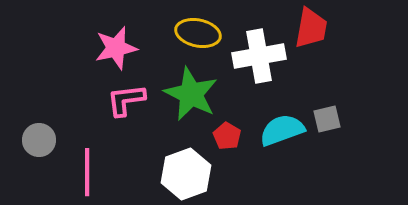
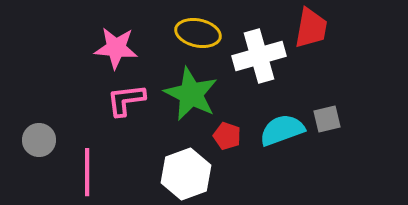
pink star: rotated 18 degrees clockwise
white cross: rotated 6 degrees counterclockwise
red pentagon: rotated 12 degrees counterclockwise
